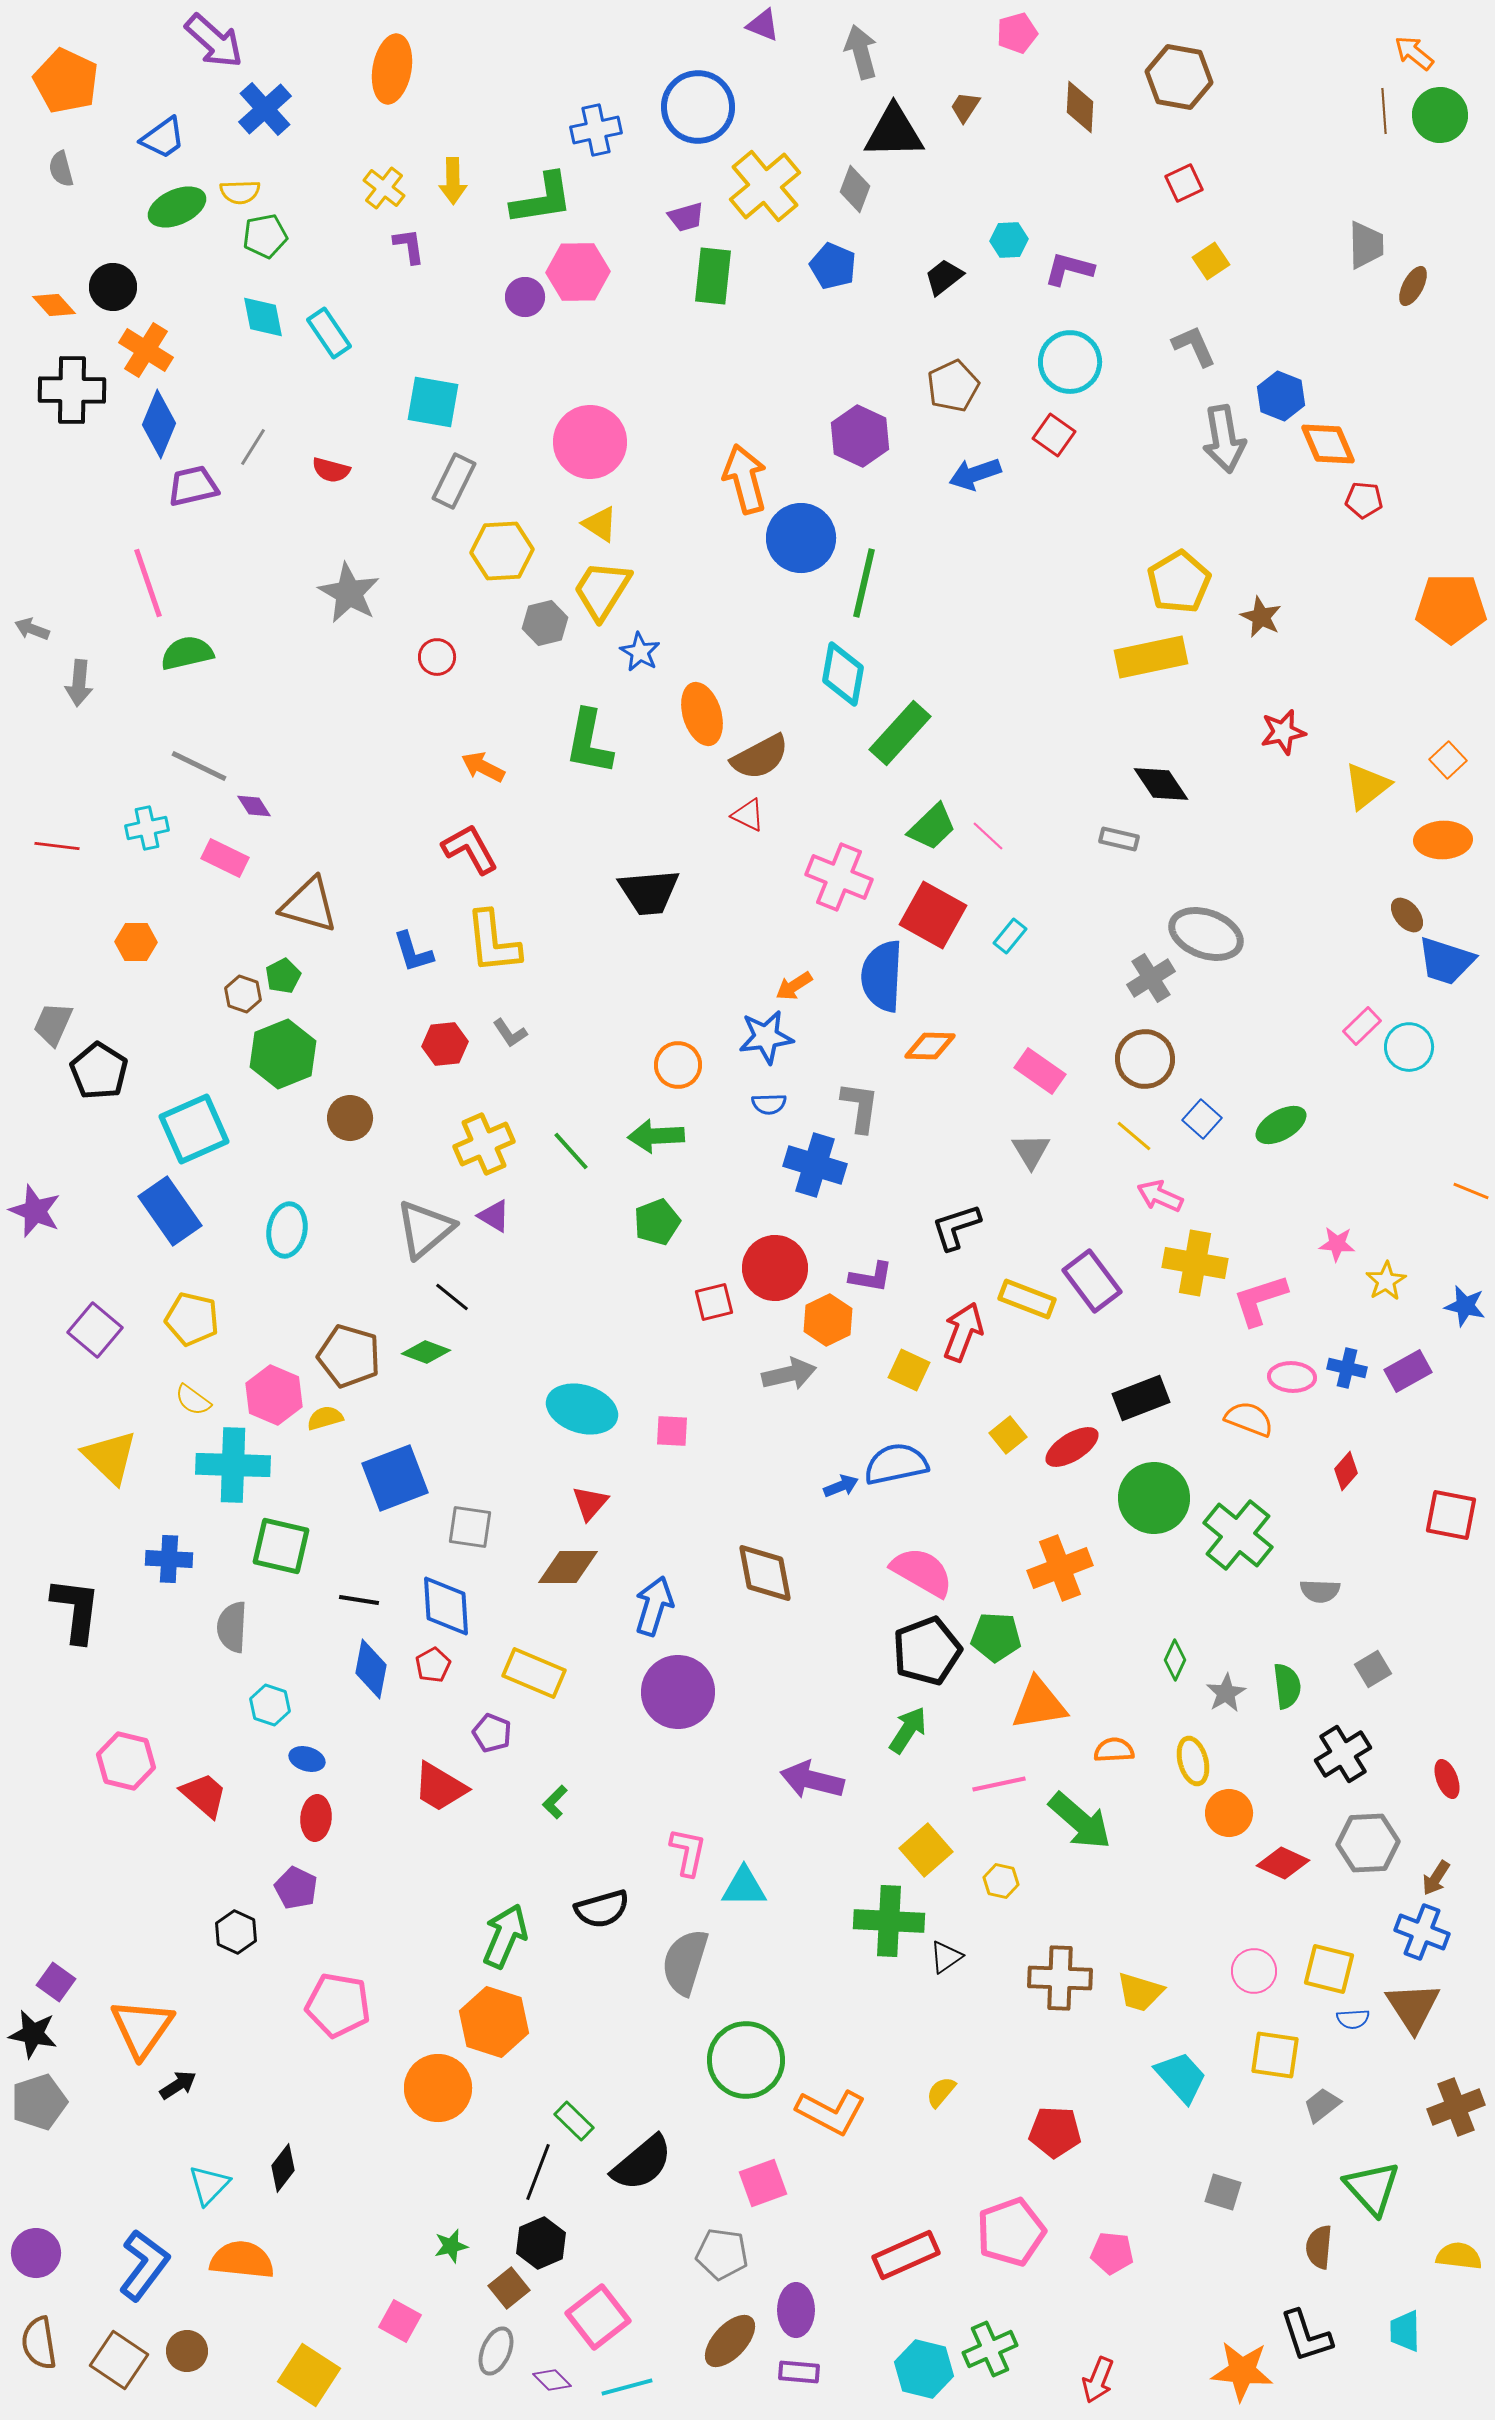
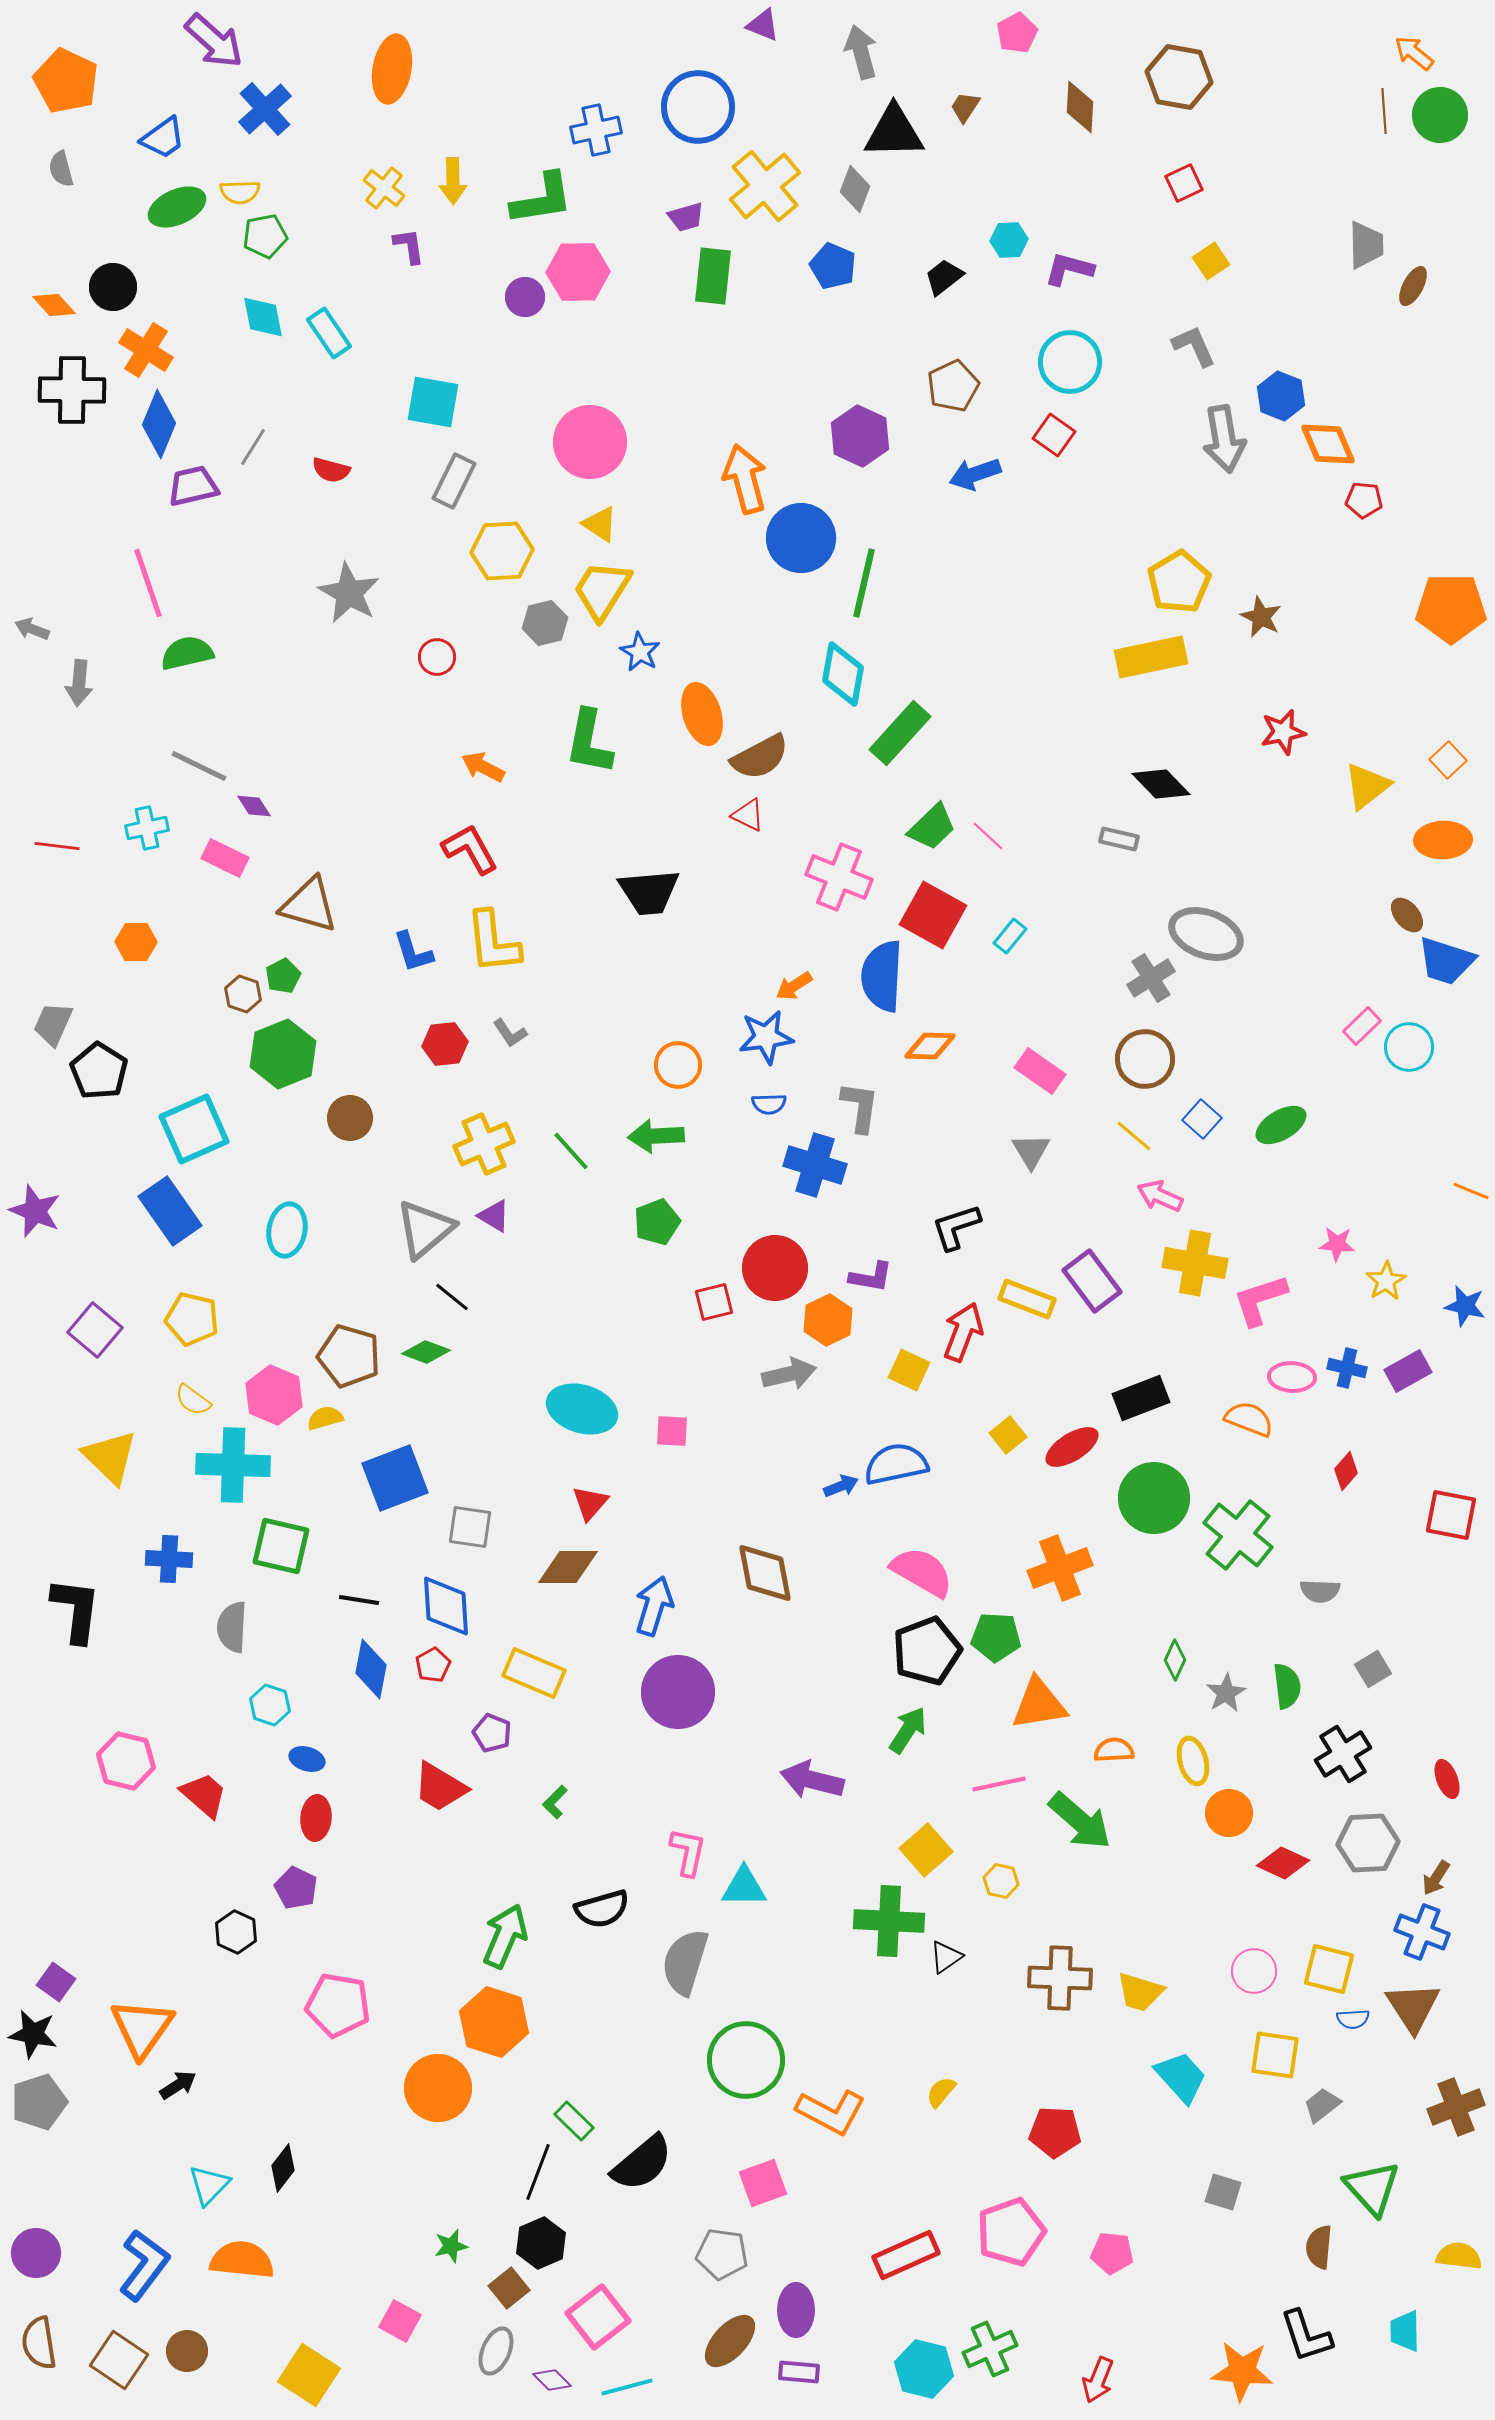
pink pentagon at (1017, 33): rotated 12 degrees counterclockwise
black diamond at (1161, 784): rotated 10 degrees counterclockwise
